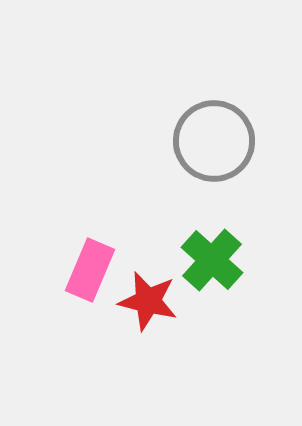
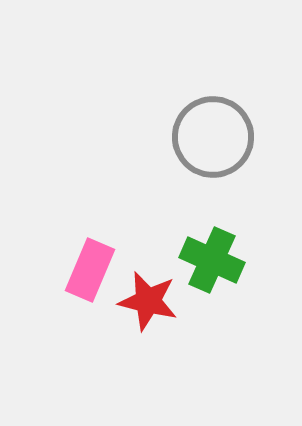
gray circle: moved 1 px left, 4 px up
green cross: rotated 18 degrees counterclockwise
